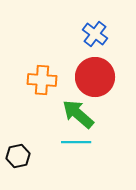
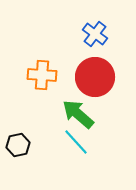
orange cross: moved 5 px up
cyan line: rotated 48 degrees clockwise
black hexagon: moved 11 px up
